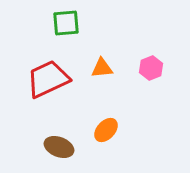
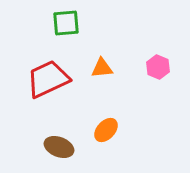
pink hexagon: moved 7 px right, 1 px up; rotated 15 degrees counterclockwise
